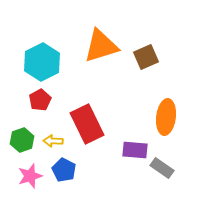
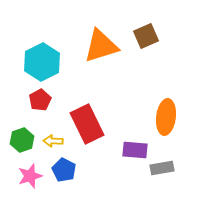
brown square: moved 21 px up
gray rectangle: rotated 45 degrees counterclockwise
